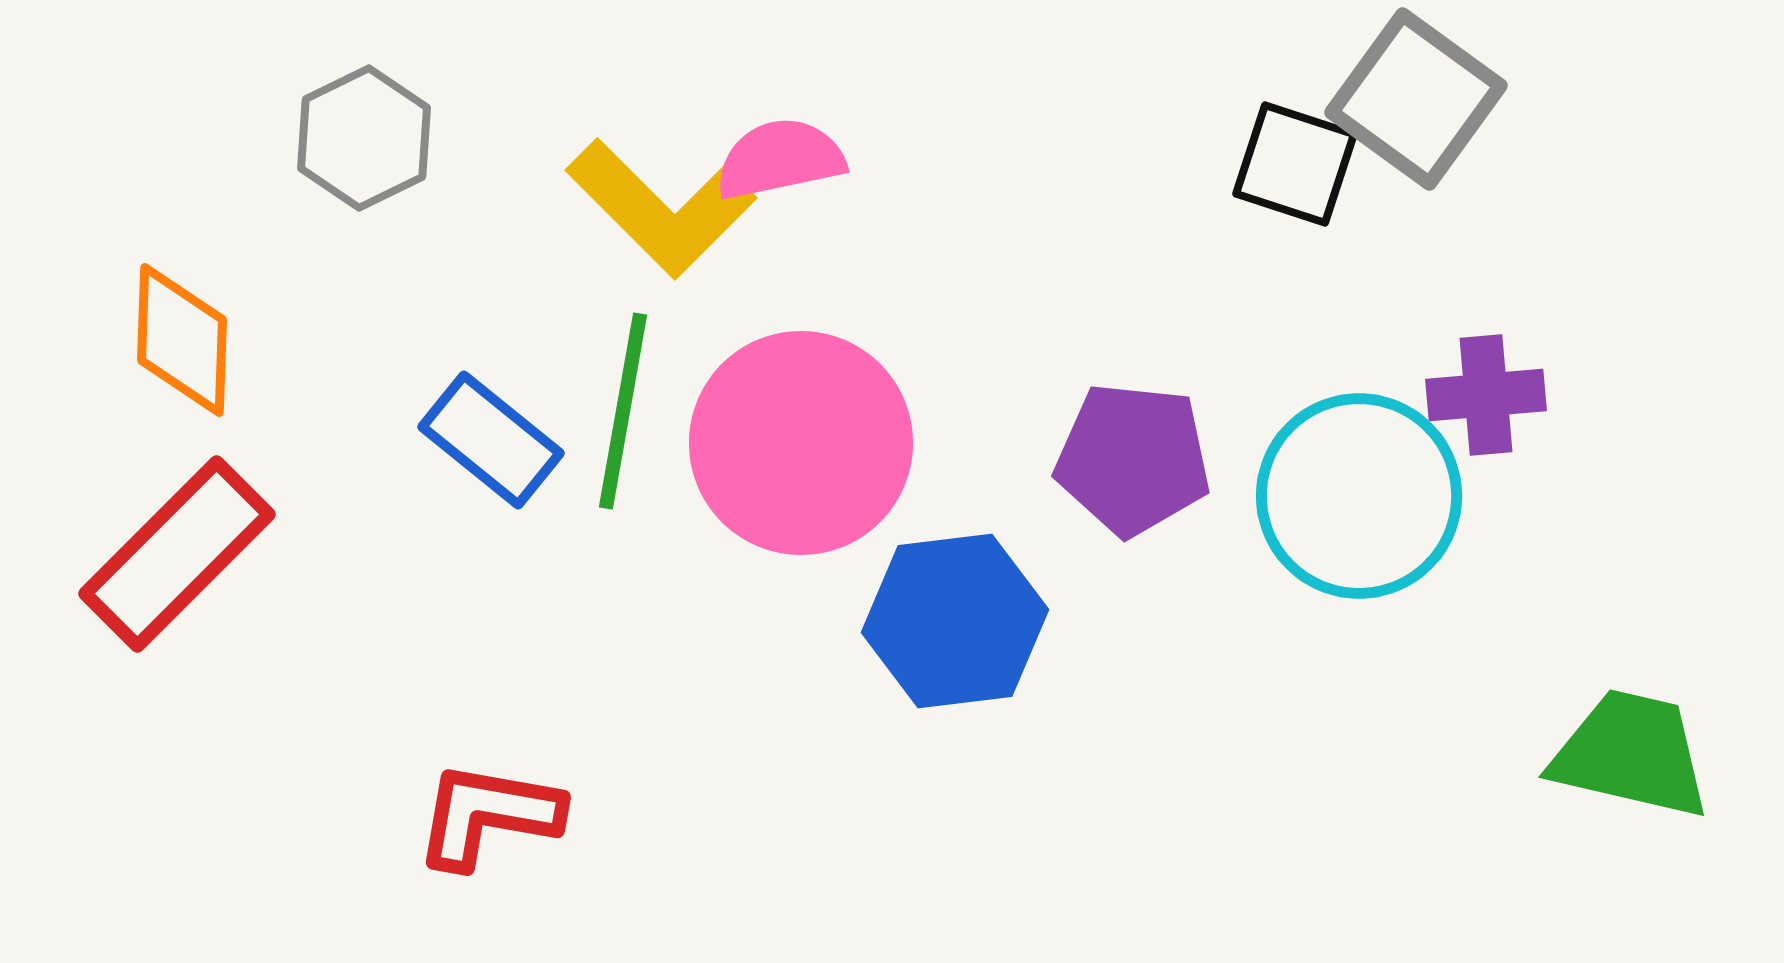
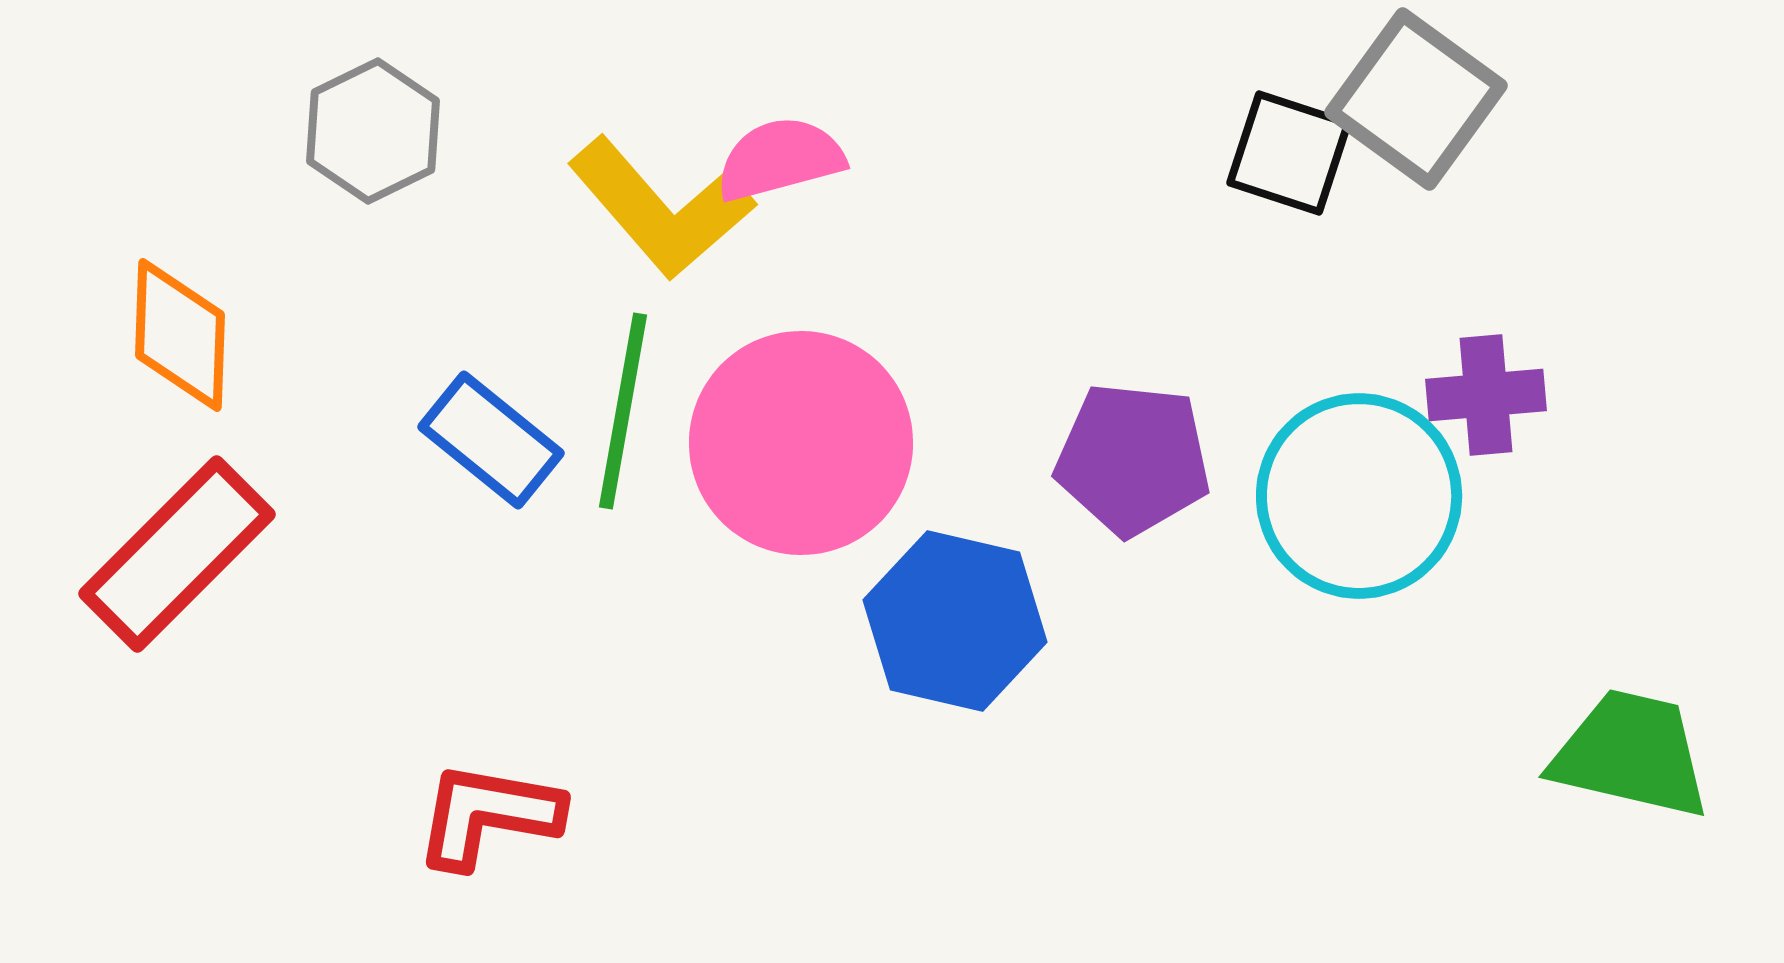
gray hexagon: moved 9 px right, 7 px up
pink semicircle: rotated 3 degrees counterclockwise
black square: moved 6 px left, 11 px up
yellow L-shape: rotated 4 degrees clockwise
orange diamond: moved 2 px left, 5 px up
blue hexagon: rotated 20 degrees clockwise
